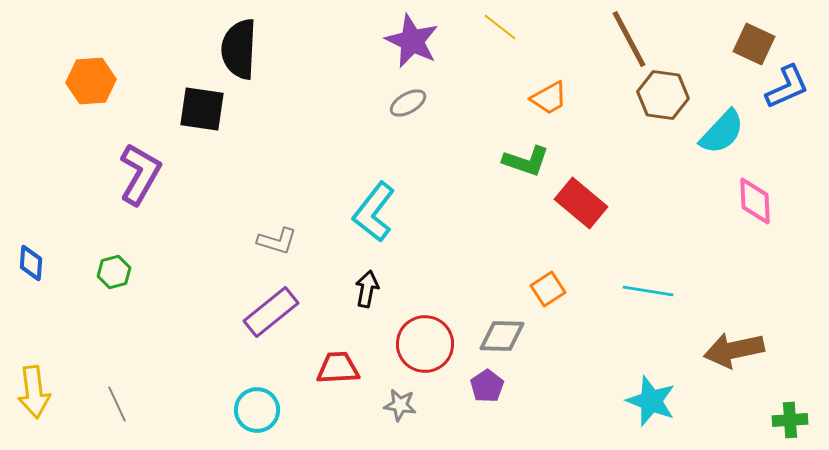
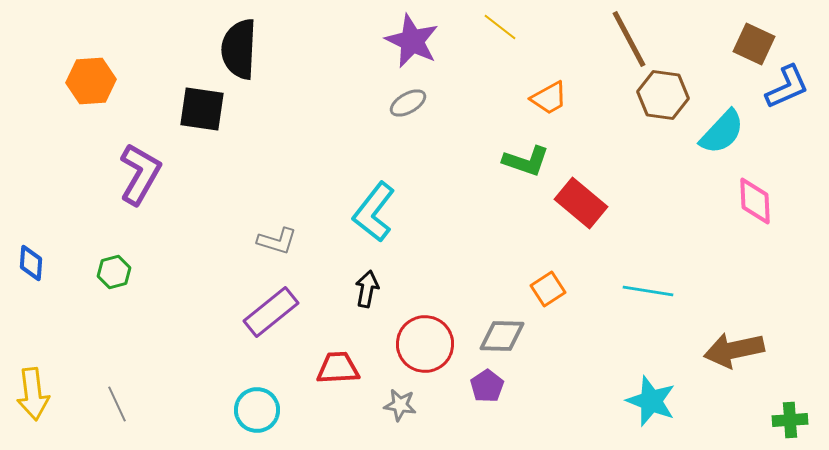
yellow arrow: moved 1 px left, 2 px down
